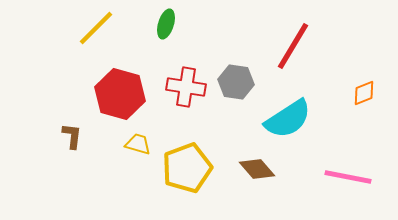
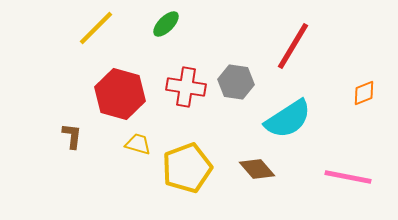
green ellipse: rotated 28 degrees clockwise
